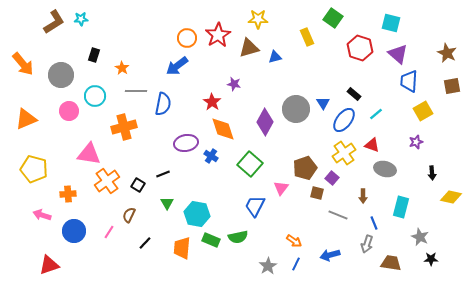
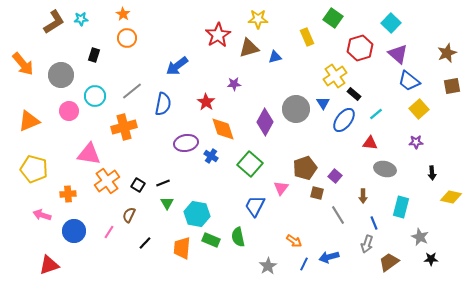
cyan square at (391, 23): rotated 30 degrees clockwise
orange circle at (187, 38): moved 60 px left
red hexagon at (360, 48): rotated 25 degrees clockwise
brown star at (447, 53): rotated 24 degrees clockwise
orange star at (122, 68): moved 1 px right, 54 px up
blue trapezoid at (409, 81): rotated 55 degrees counterclockwise
purple star at (234, 84): rotated 16 degrees counterclockwise
gray line at (136, 91): moved 4 px left; rotated 40 degrees counterclockwise
red star at (212, 102): moved 6 px left
yellow square at (423, 111): moved 4 px left, 2 px up; rotated 12 degrees counterclockwise
orange triangle at (26, 119): moved 3 px right, 2 px down
purple star at (416, 142): rotated 16 degrees clockwise
red triangle at (372, 145): moved 2 px left, 2 px up; rotated 14 degrees counterclockwise
yellow cross at (344, 153): moved 9 px left, 77 px up
black line at (163, 174): moved 9 px down
purple square at (332, 178): moved 3 px right, 2 px up
gray line at (338, 215): rotated 36 degrees clockwise
green semicircle at (238, 237): rotated 90 degrees clockwise
blue arrow at (330, 255): moved 1 px left, 2 px down
brown trapezoid at (391, 263): moved 2 px left, 1 px up; rotated 45 degrees counterclockwise
blue line at (296, 264): moved 8 px right
